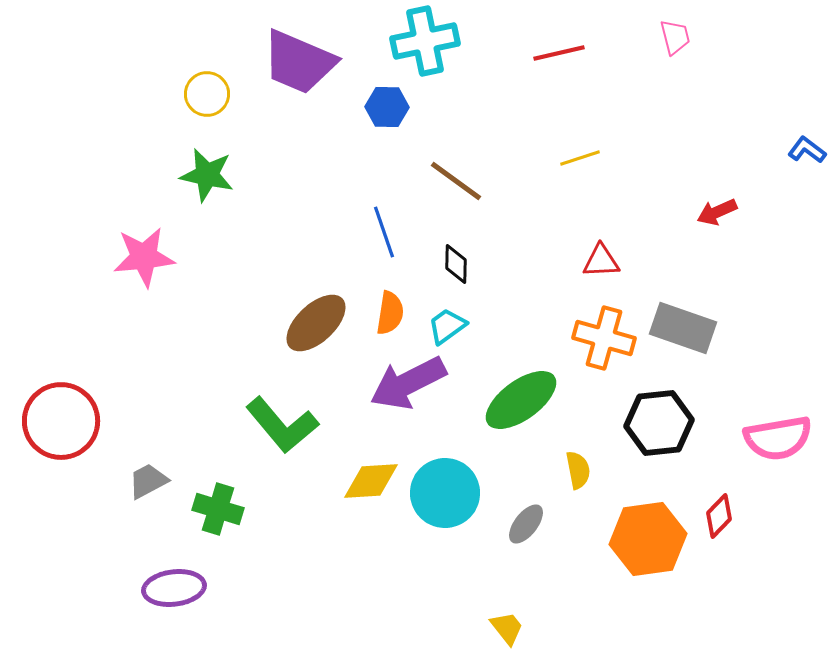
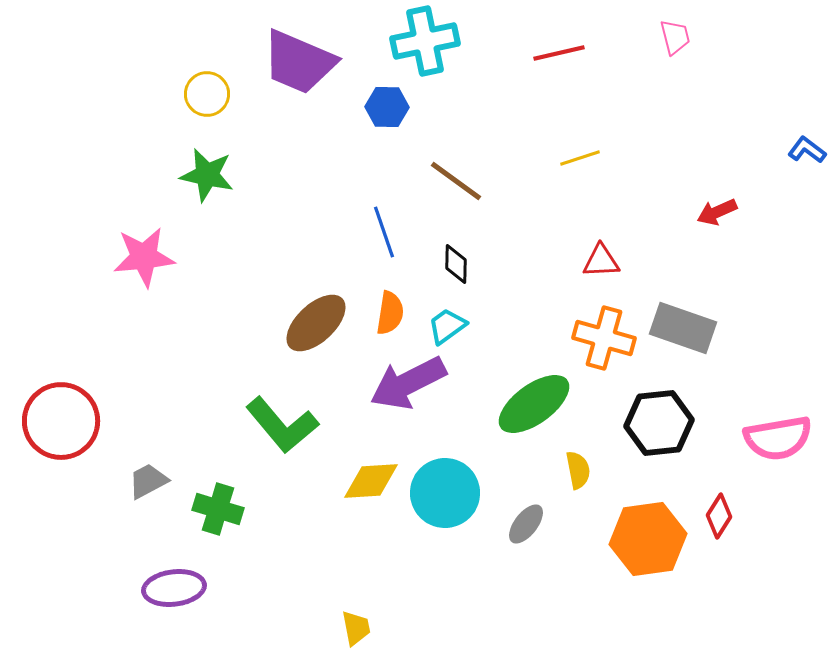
green ellipse: moved 13 px right, 4 px down
red diamond: rotated 12 degrees counterclockwise
yellow trapezoid: moved 151 px left; rotated 27 degrees clockwise
